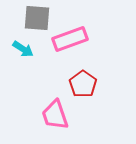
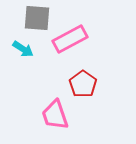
pink rectangle: rotated 8 degrees counterclockwise
